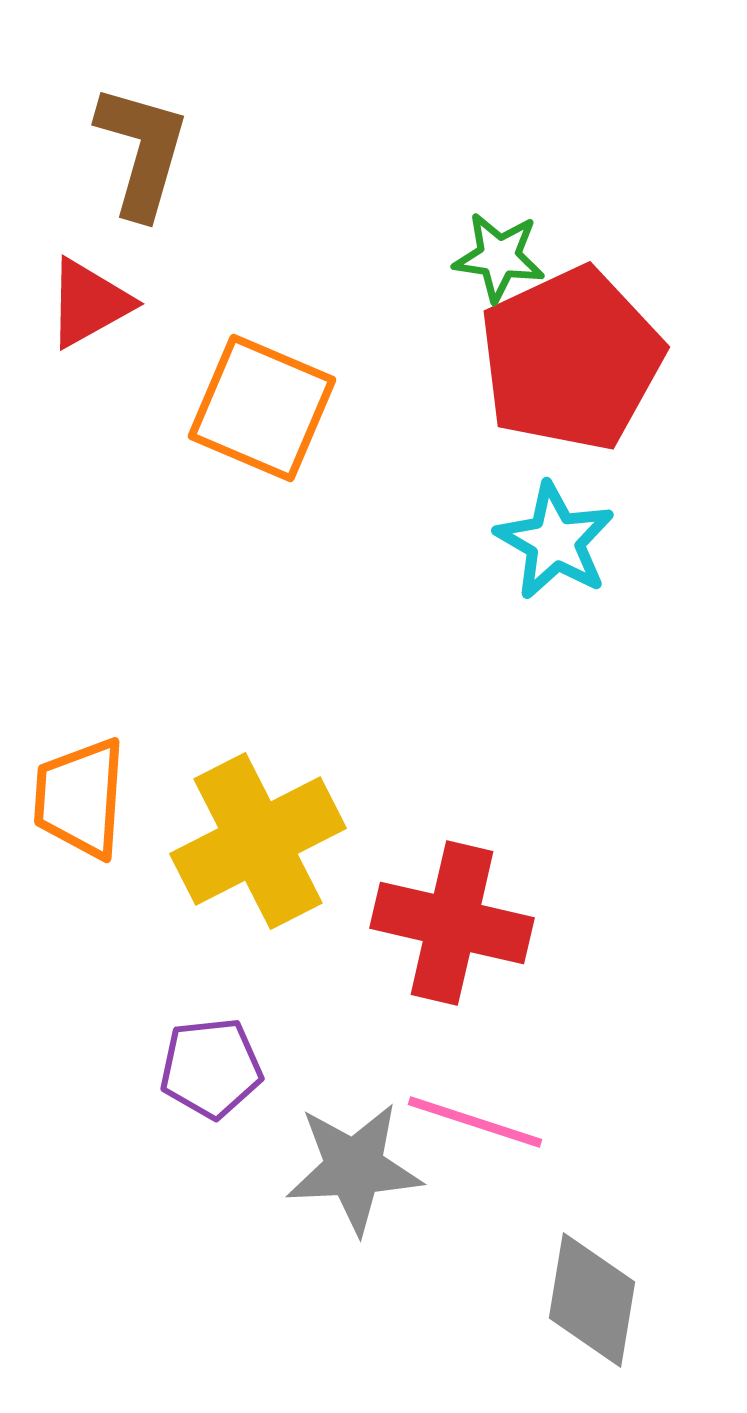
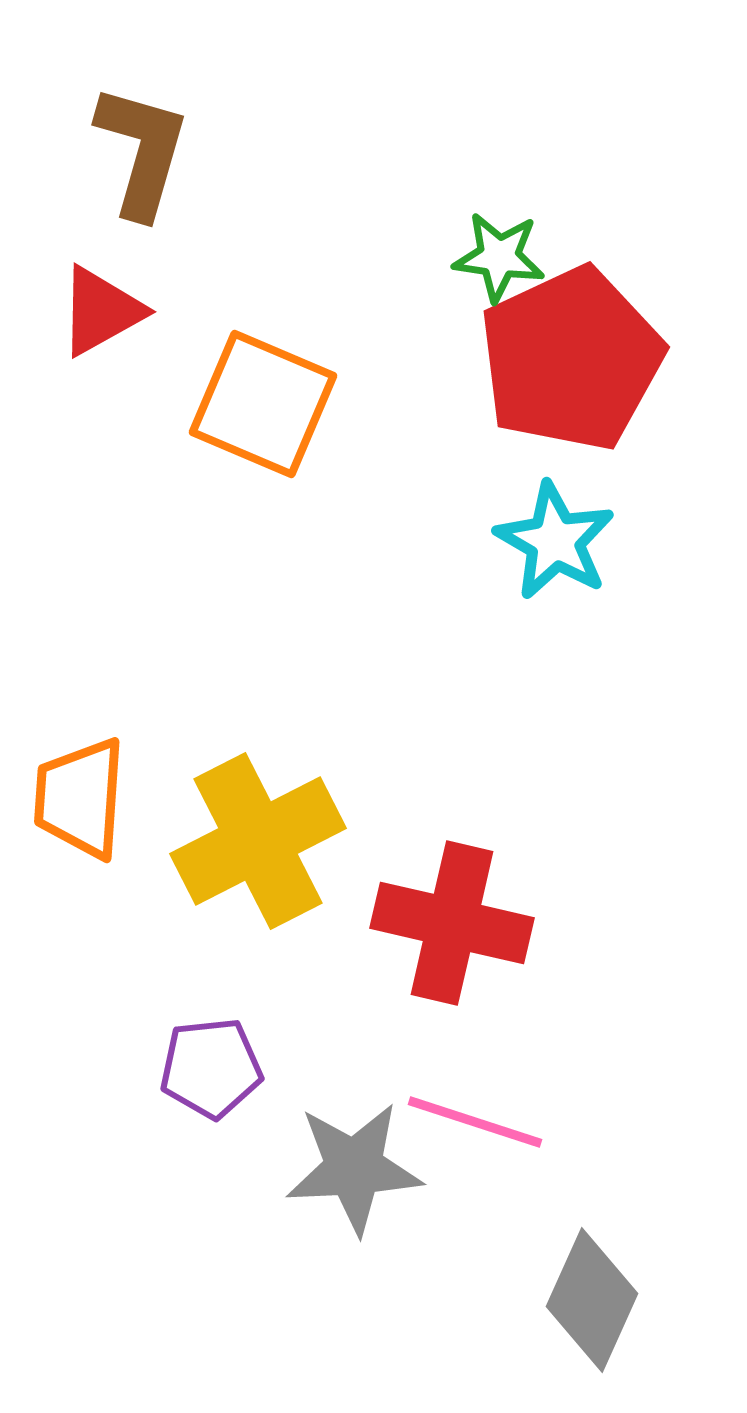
red triangle: moved 12 px right, 8 px down
orange square: moved 1 px right, 4 px up
gray diamond: rotated 15 degrees clockwise
